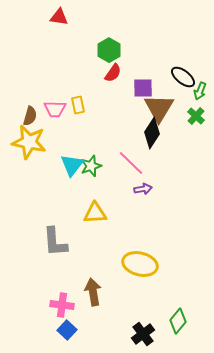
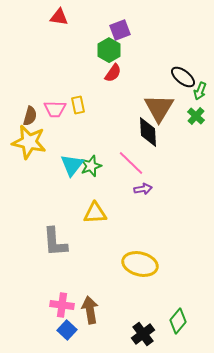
purple square: moved 23 px left, 58 px up; rotated 20 degrees counterclockwise
black diamond: moved 4 px left, 1 px up; rotated 36 degrees counterclockwise
brown arrow: moved 3 px left, 18 px down
